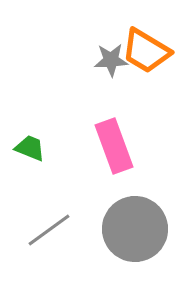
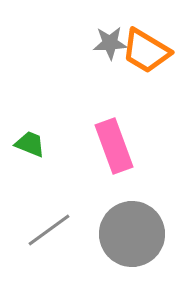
gray star: moved 1 px left, 17 px up
green trapezoid: moved 4 px up
gray circle: moved 3 px left, 5 px down
